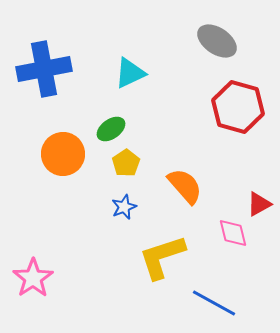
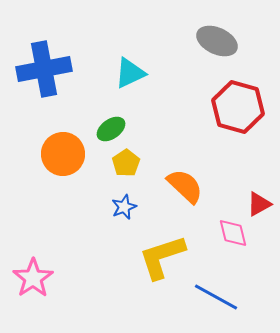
gray ellipse: rotated 9 degrees counterclockwise
orange semicircle: rotated 6 degrees counterclockwise
blue line: moved 2 px right, 6 px up
